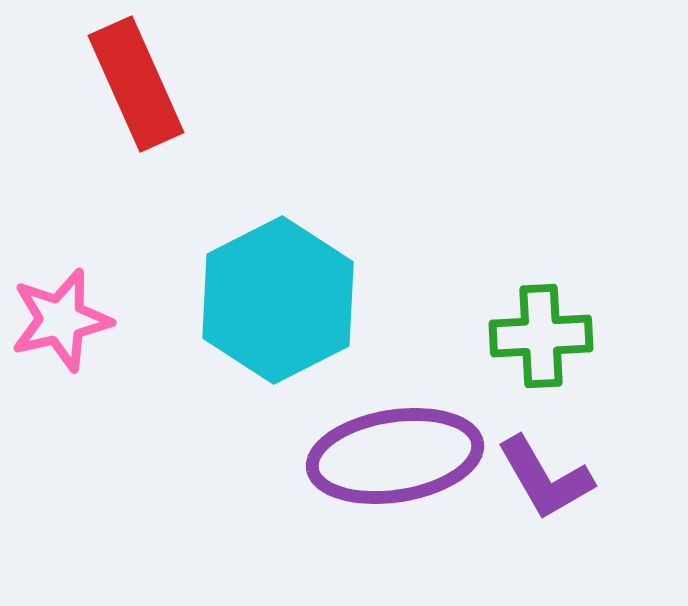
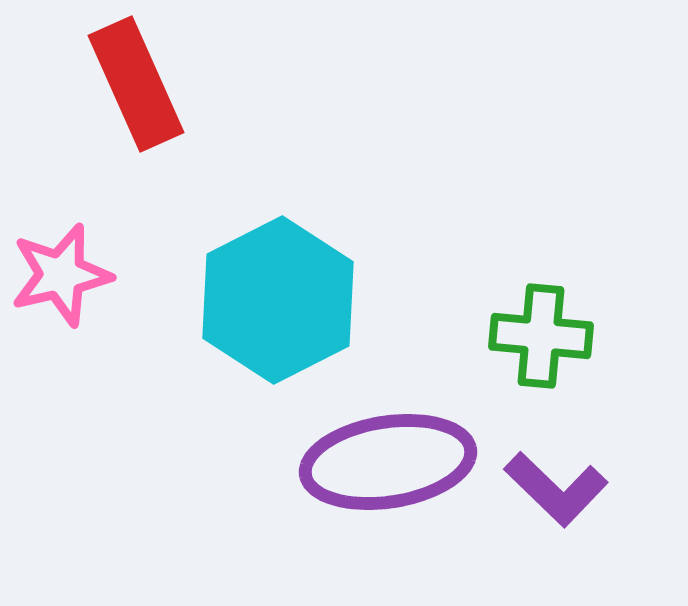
pink star: moved 45 px up
green cross: rotated 8 degrees clockwise
purple ellipse: moved 7 px left, 6 px down
purple L-shape: moved 11 px right, 11 px down; rotated 16 degrees counterclockwise
